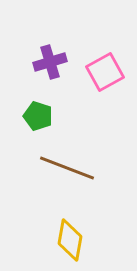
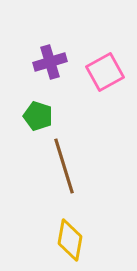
brown line: moved 3 px left, 2 px up; rotated 52 degrees clockwise
